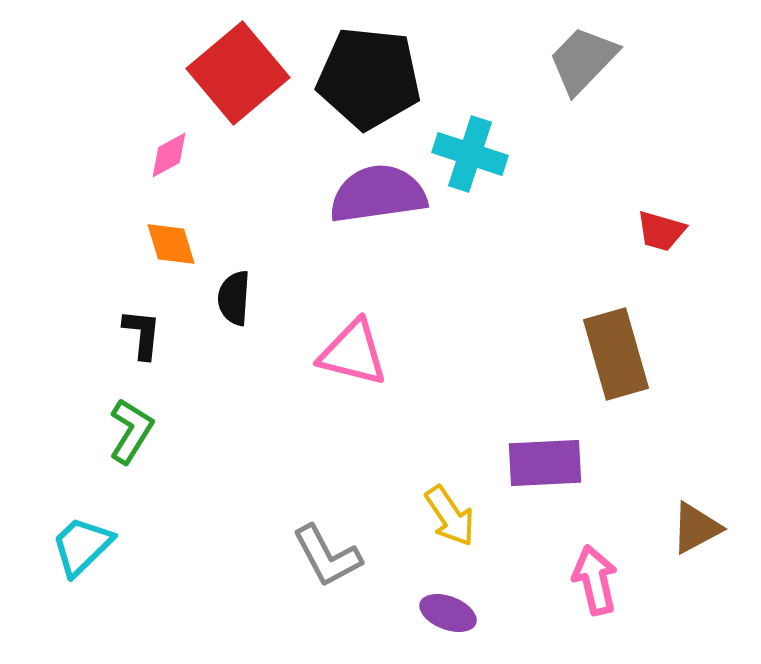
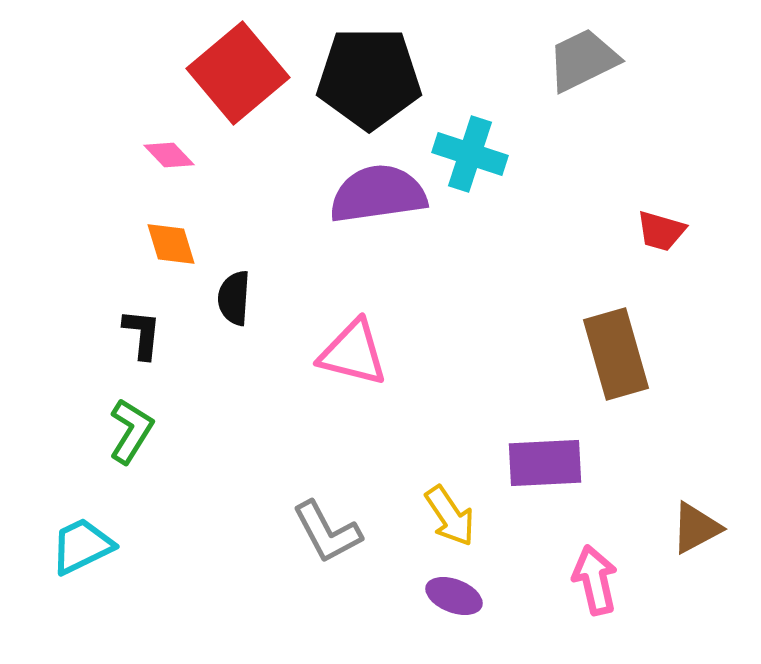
gray trapezoid: rotated 20 degrees clockwise
black pentagon: rotated 6 degrees counterclockwise
pink diamond: rotated 75 degrees clockwise
cyan trapezoid: rotated 18 degrees clockwise
gray L-shape: moved 24 px up
purple ellipse: moved 6 px right, 17 px up
